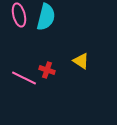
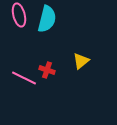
cyan semicircle: moved 1 px right, 2 px down
yellow triangle: rotated 48 degrees clockwise
